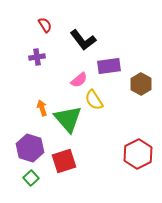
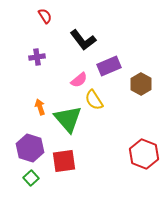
red semicircle: moved 9 px up
purple rectangle: rotated 15 degrees counterclockwise
orange arrow: moved 2 px left, 1 px up
red hexagon: moved 6 px right; rotated 12 degrees counterclockwise
red square: rotated 10 degrees clockwise
